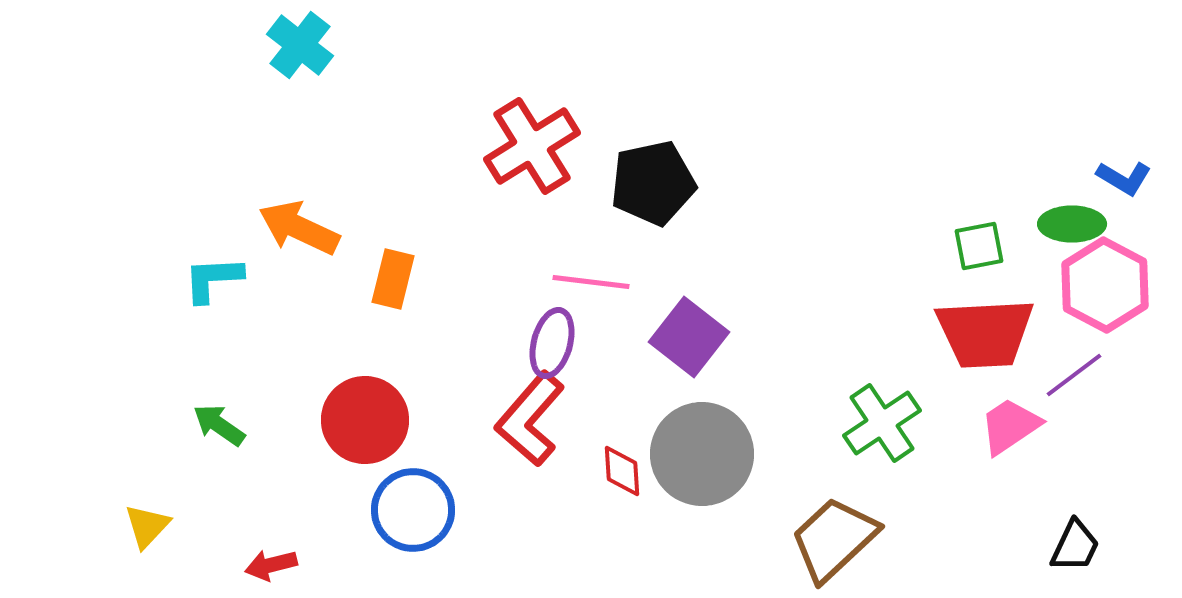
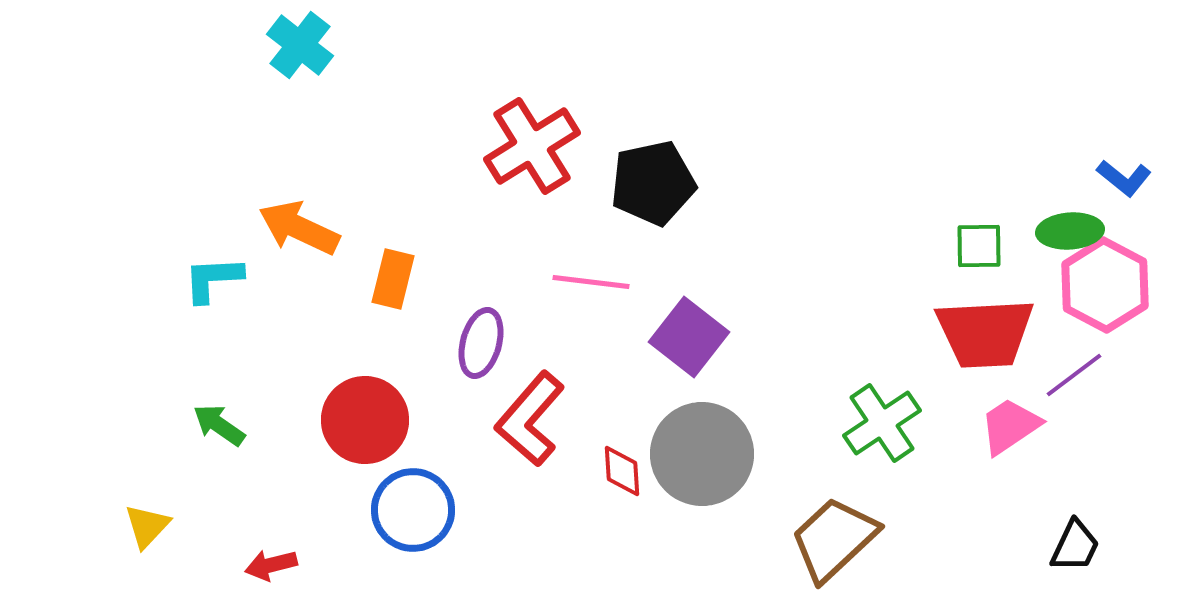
blue L-shape: rotated 8 degrees clockwise
green ellipse: moved 2 px left, 7 px down; rotated 4 degrees counterclockwise
green square: rotated 10 degrees clockwise
purple ellipse: moved 71 px left
